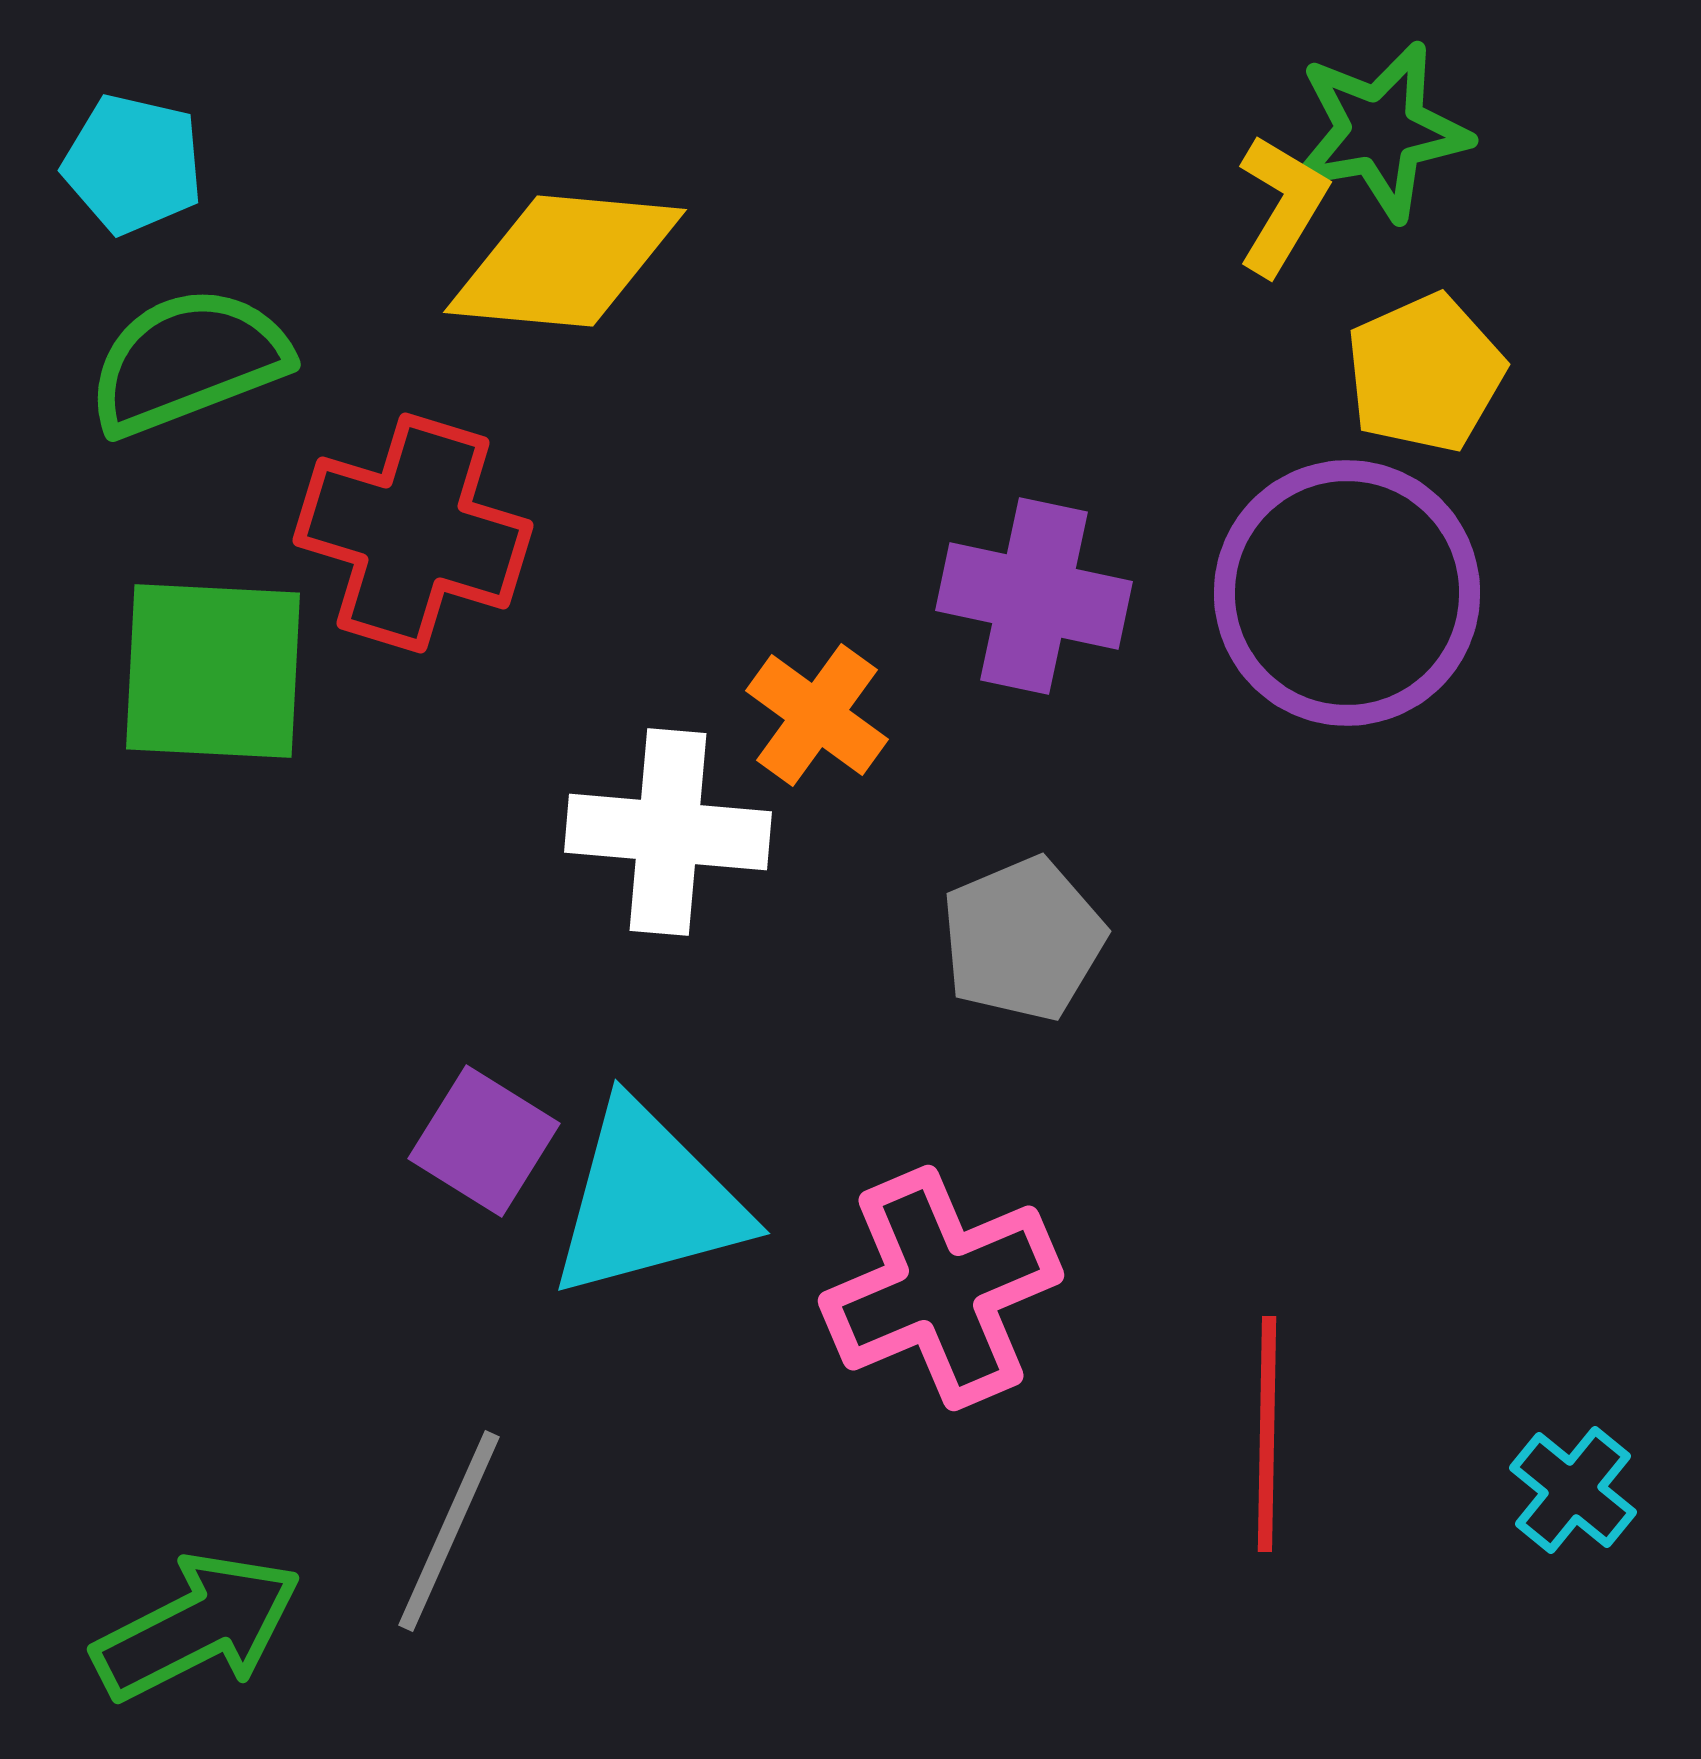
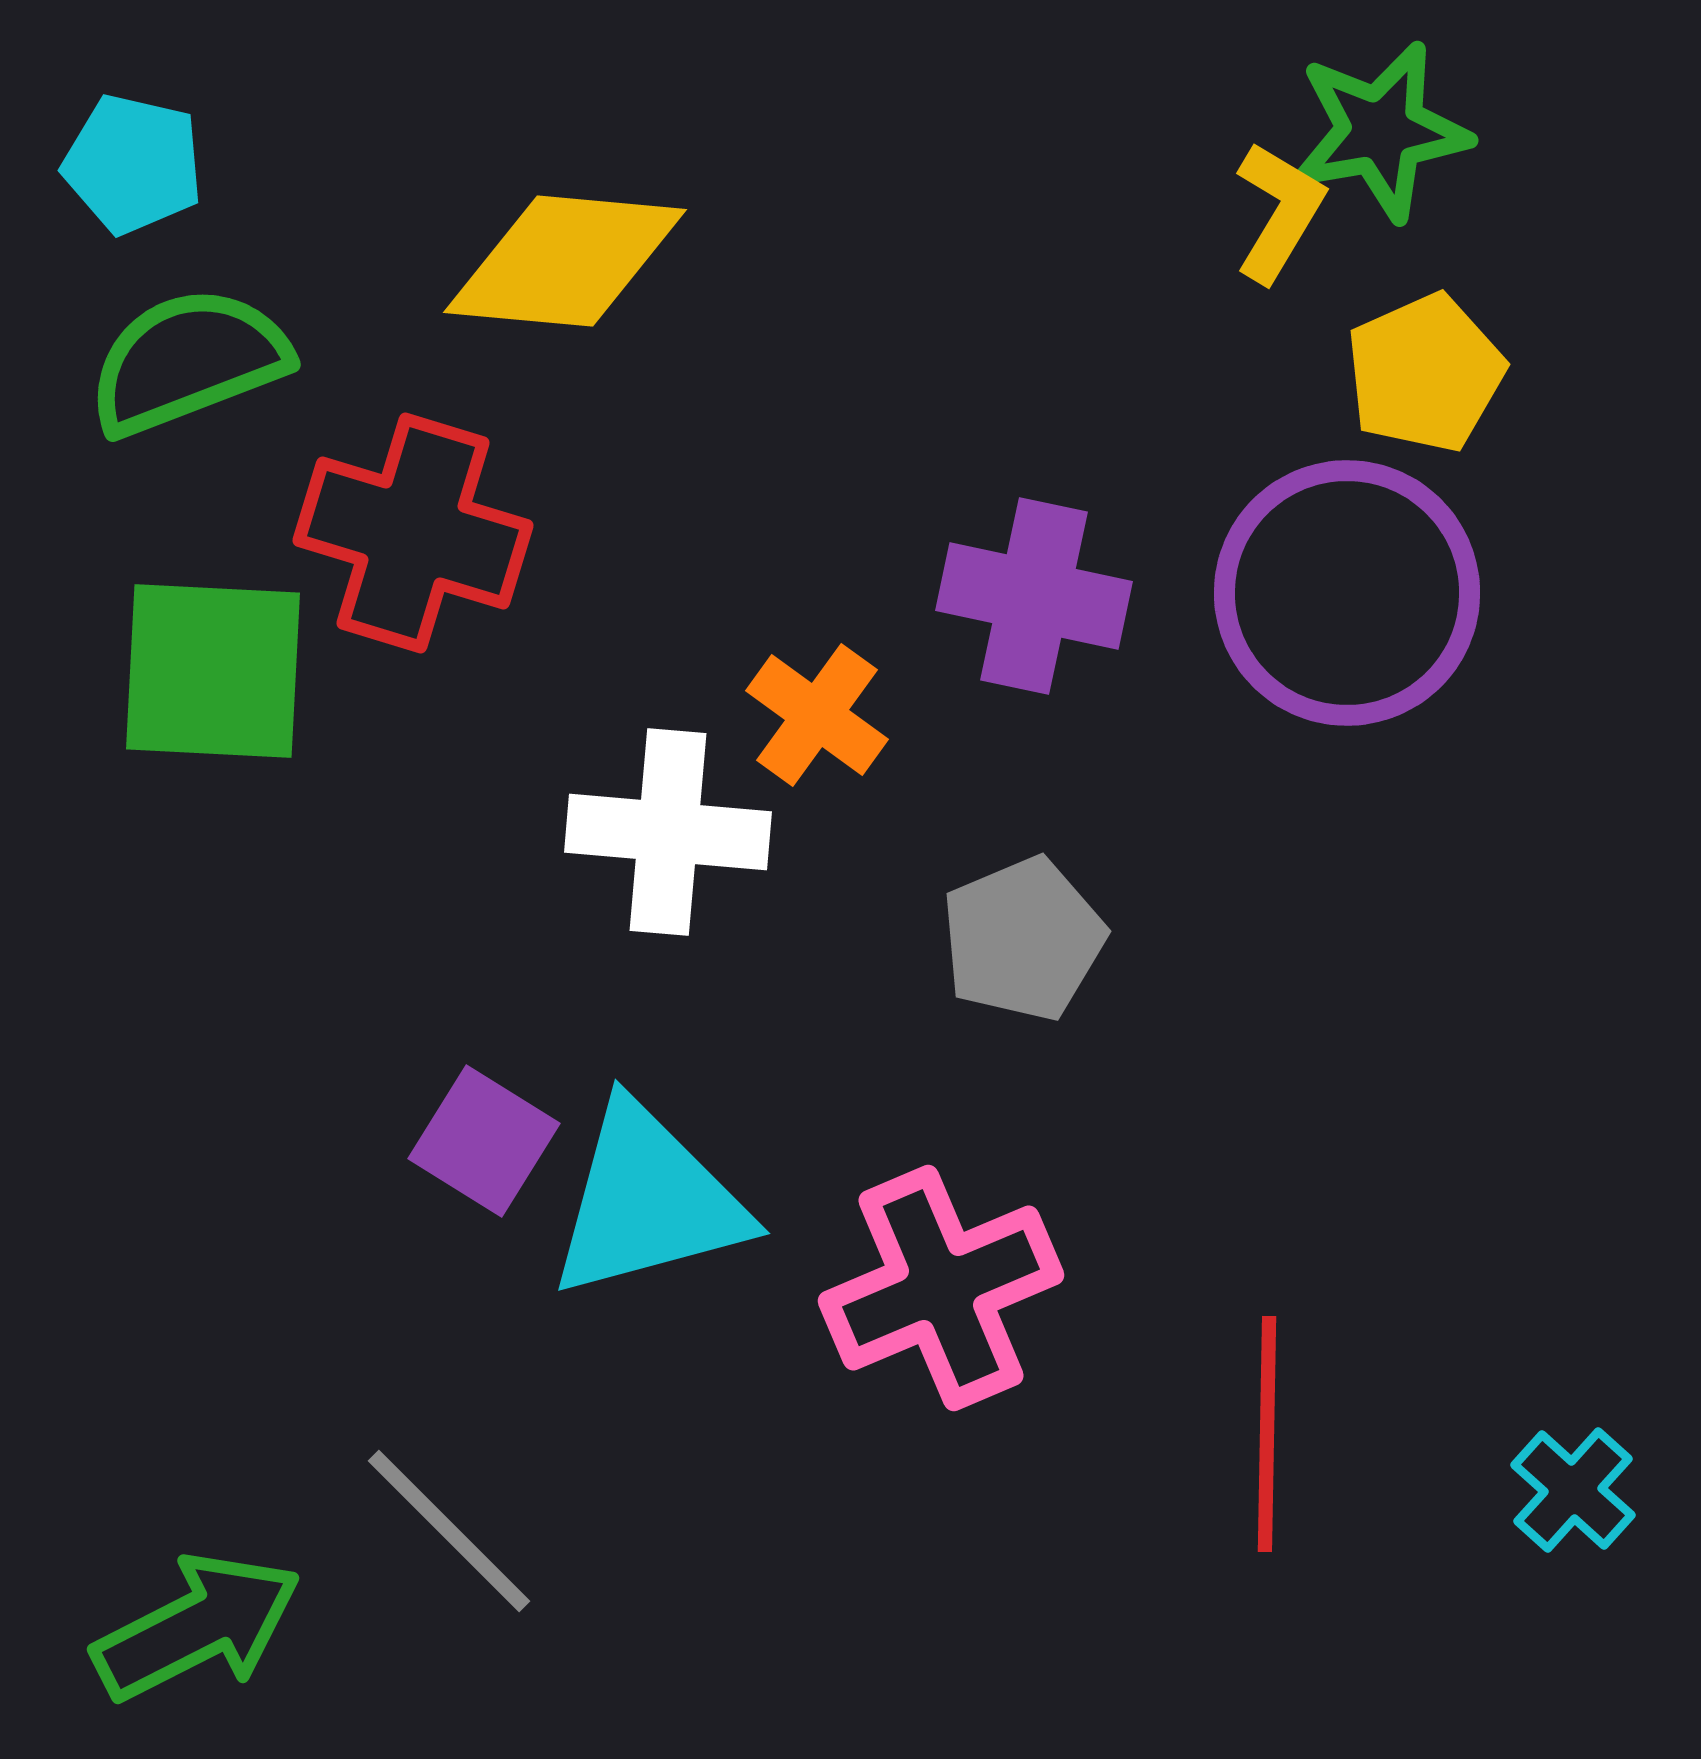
yellow L-shape: moved 3 px left, 7 px down
cyan cross: rotated 3 degrees clockwise
gray line: rotated 69 degrees counterclockwise
